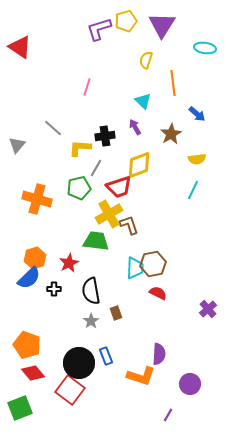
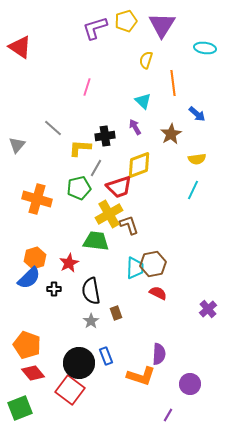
purple L-shape at (99, 29): moved 4 px left, 1 px up
